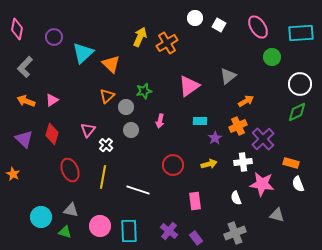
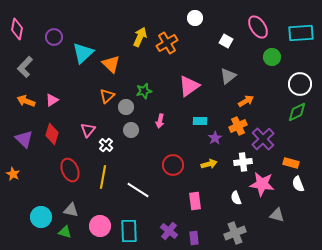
white square at (219, 25): moved 7 px right, 16 px down
white line at (138, 190): rotated 15 degrees clockwise
purple rectangle at (196, 238): moved 2 px left; rotated 32 degrees clockwise
